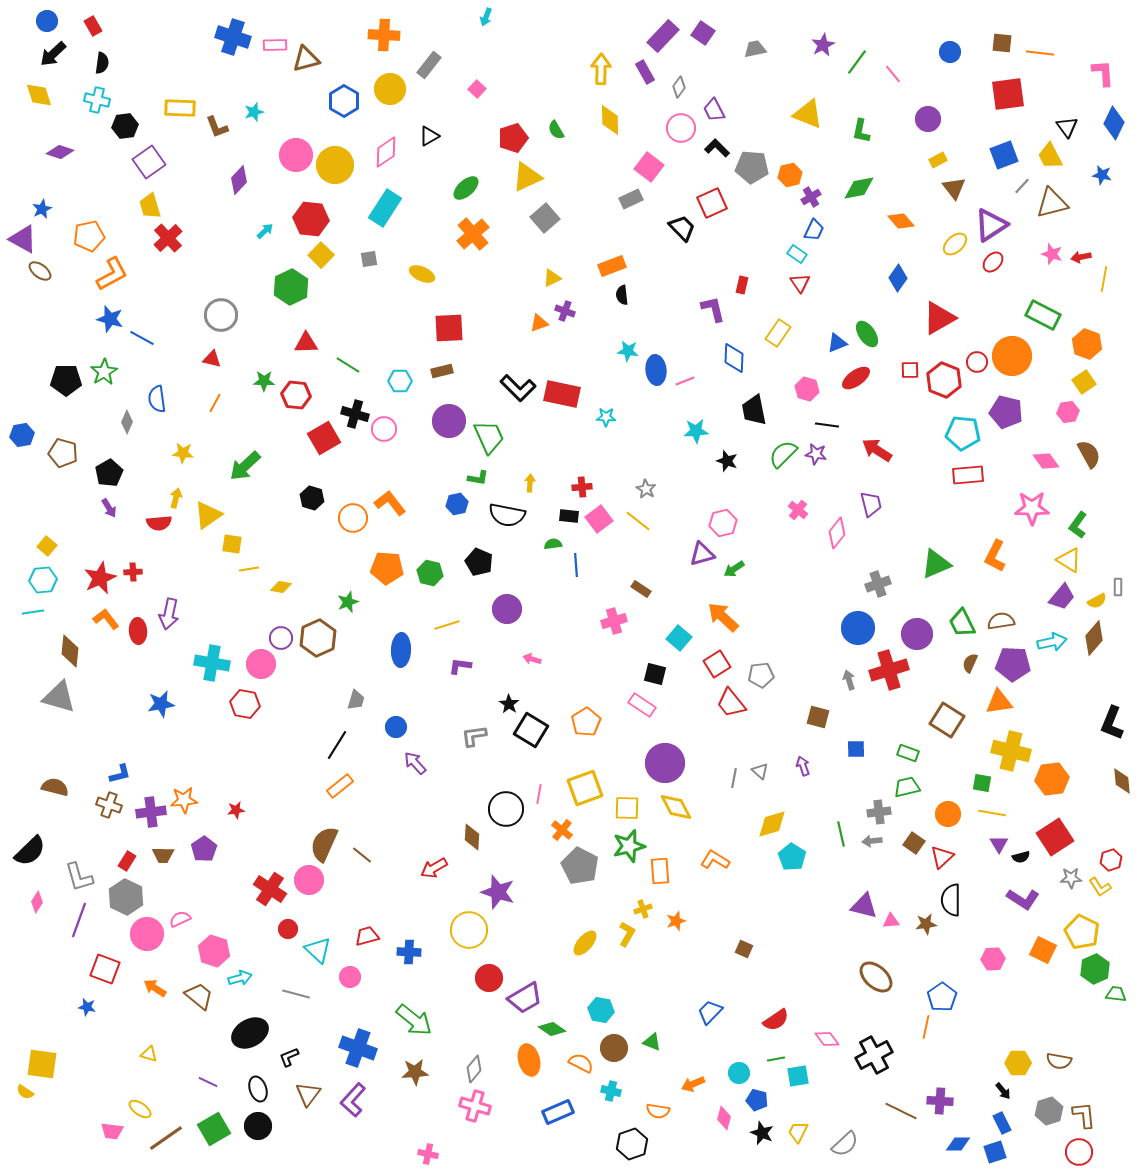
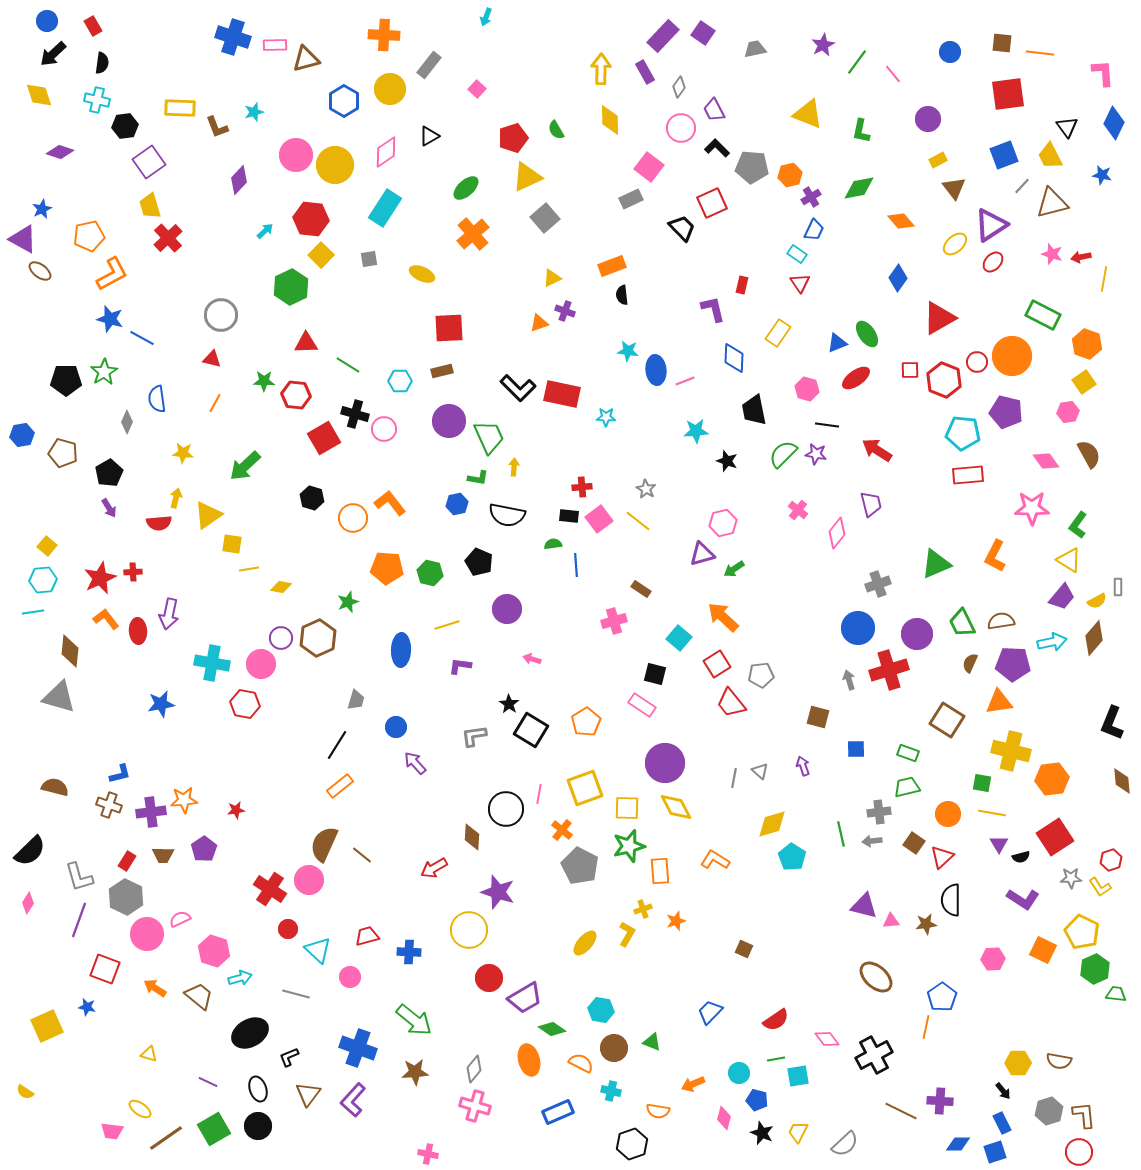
yellow arrow at (530, 483): moved 16 px left, 16 px up
pink diamond at (37, 902): moved 9 px left, 1 px down
yellow square at (42, 1064): moved 5 px right, 38 px up; rotated 32 degrees counterclockwise
